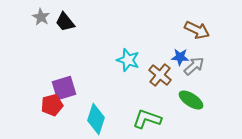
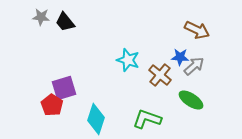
gray star: rotated 24 degrees counterclockwise
red pentagon: rotated 25 degrees counterclockwise
